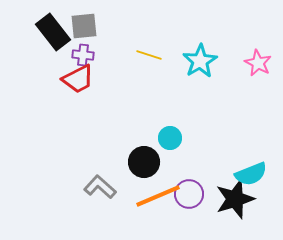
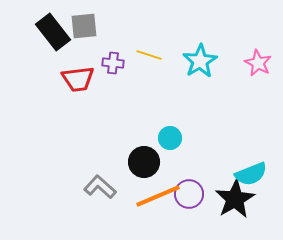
purple cross: moved 30 px right, 8 px down
red trapezoid: rotated 20 degrees clockwise
black star: rotated 12 degrees counterclockwise
